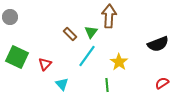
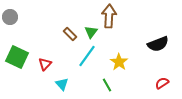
green line: rotated 24 degrees counterclockwise
